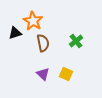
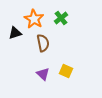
orange star: moved 1 px right, 2 px up
green cross: moved 15 px left, 23 px up
yellow square: moved 3 px up
